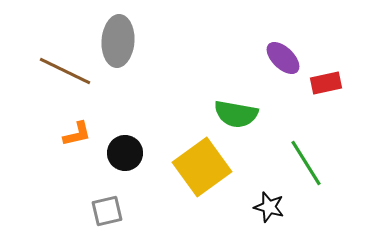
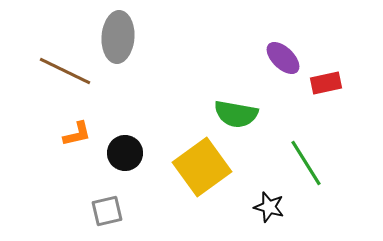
gray ellipse: moved 4 px up
